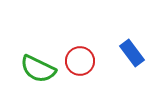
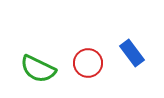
red circle: moved 8 px right, 2 px down
